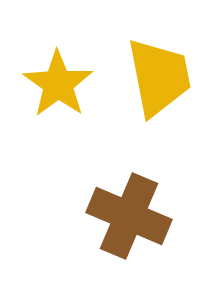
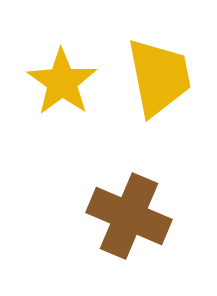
yellow star: moved 4 px right, 2 px up
